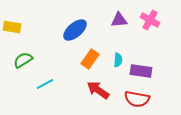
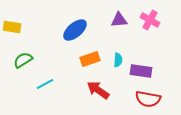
orange rectangle: rotated 36 degrees clockwise
red semicircle: moved 11 px right
